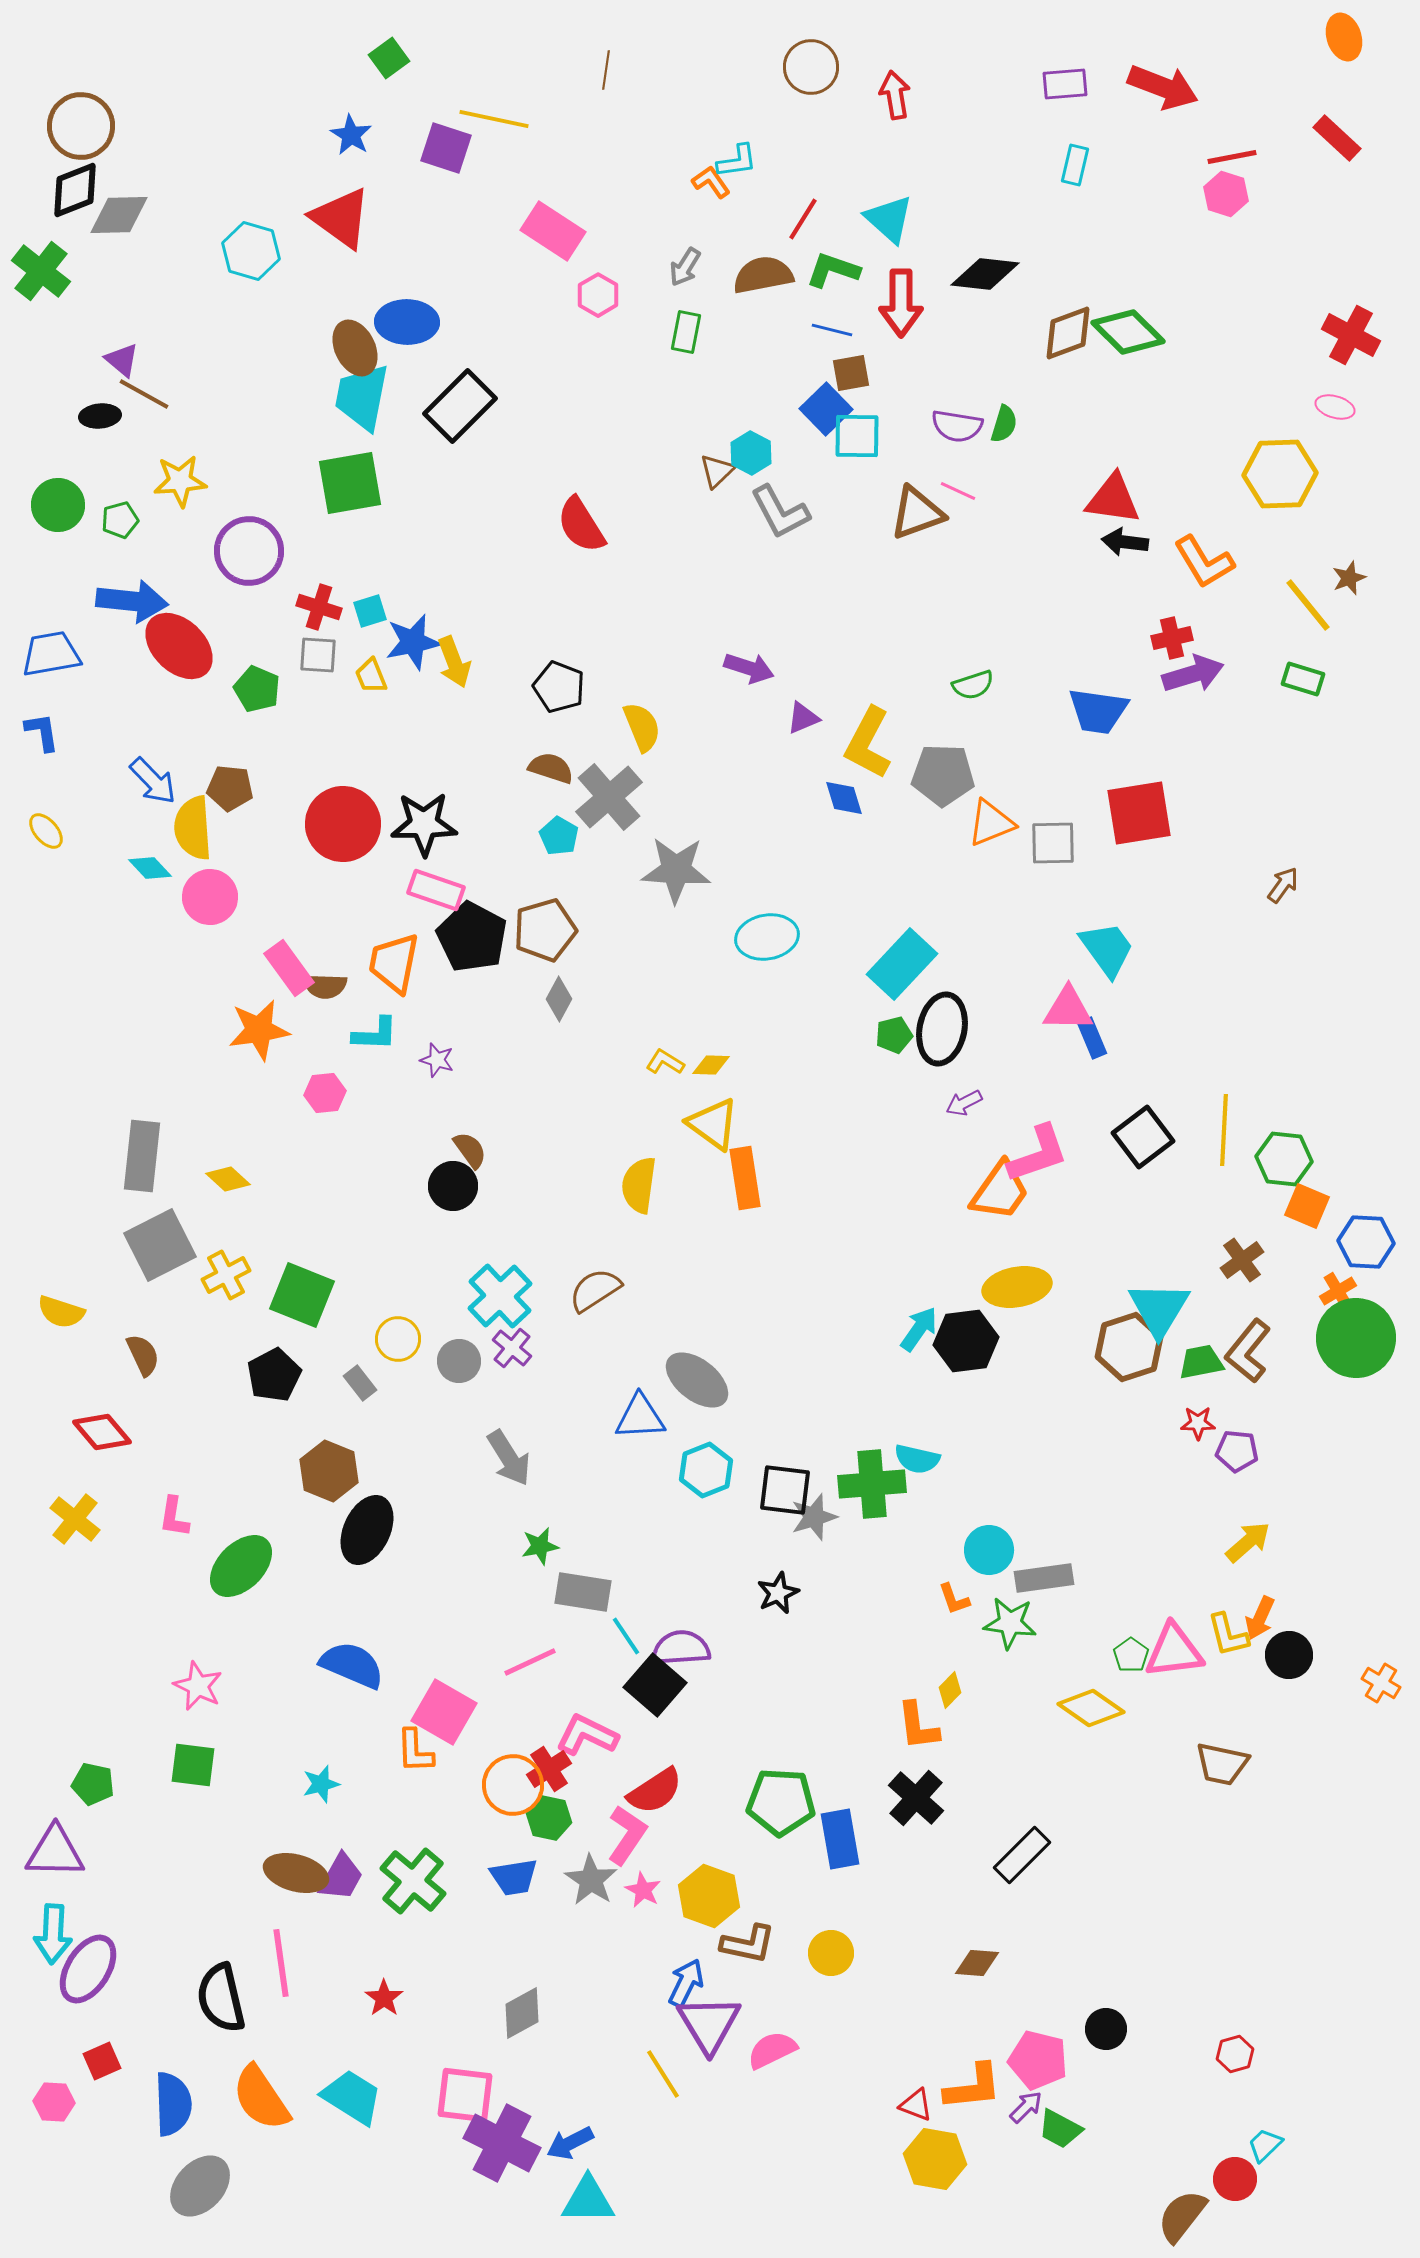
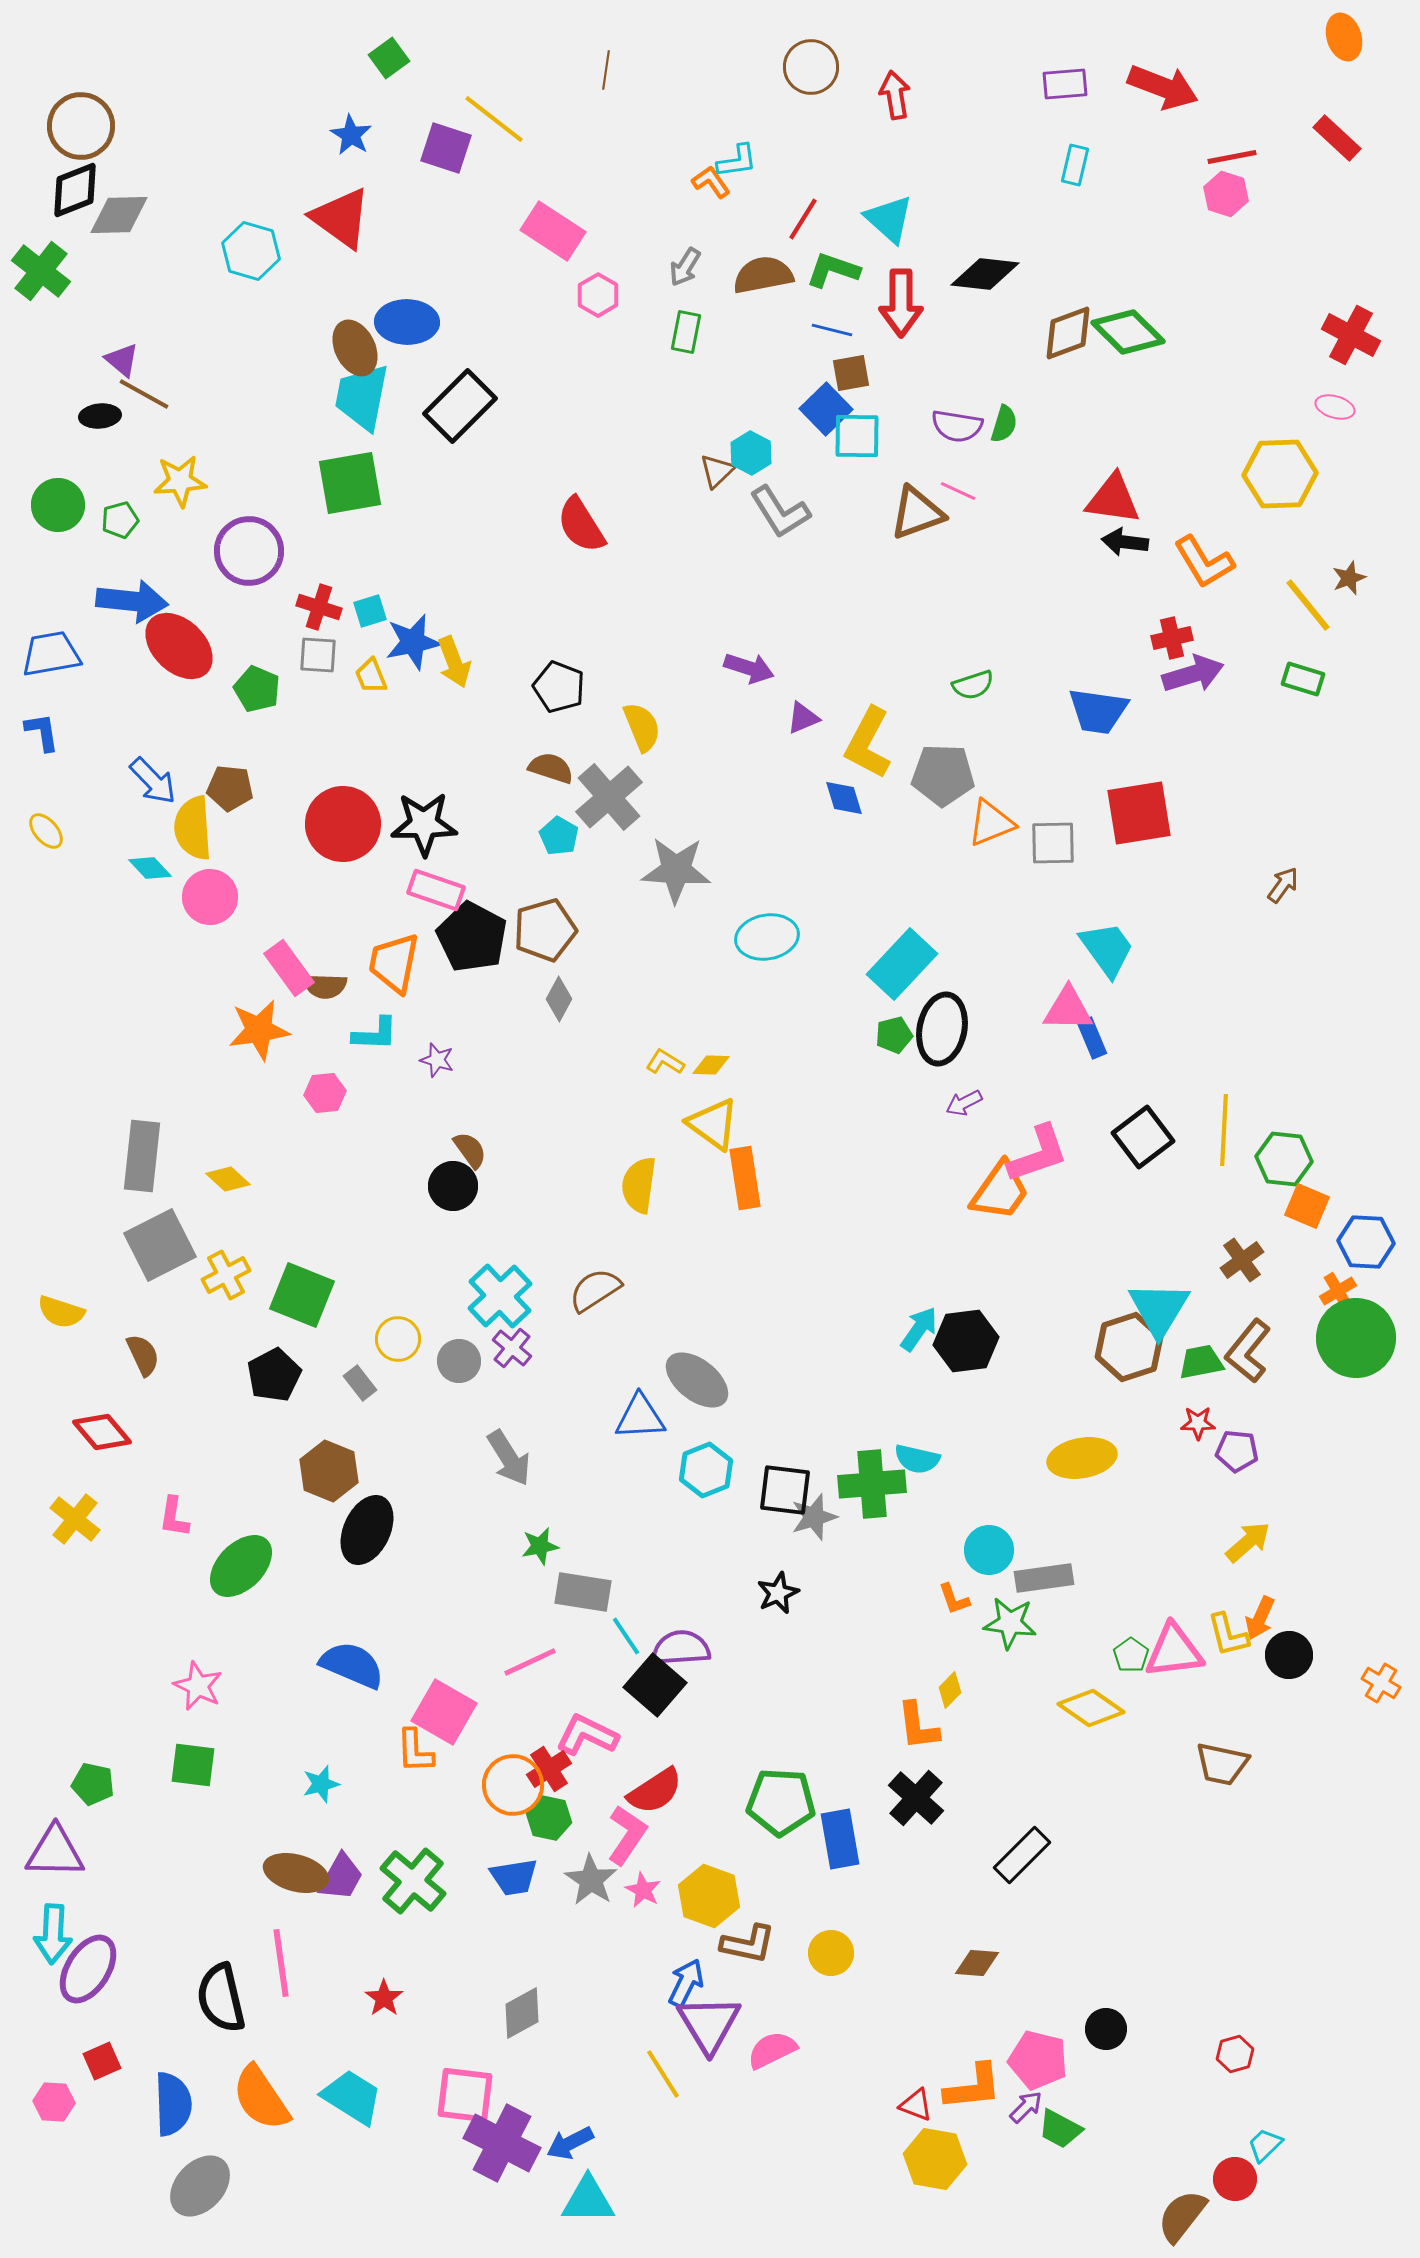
yellow line at (494, 119): rotated 26 degrees clockwise
gray L-shape at (780, 512): rotated 4 degrees counterclockwise
yellow ellipse at (1017, 1287): moved 65 px right, 171 px down
